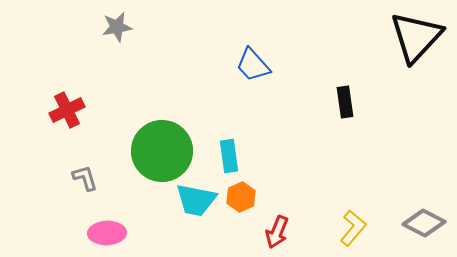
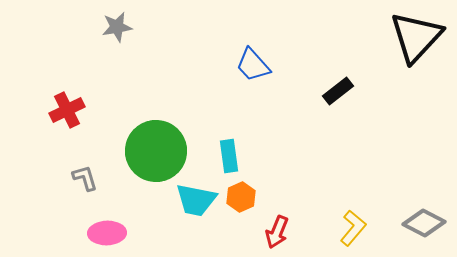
black rectangle: moved 7 px left, 11 px up; rotated 60 degrees clockwise
green circle: moved 6 px left
